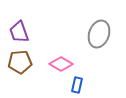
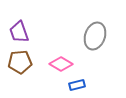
gray ellipse: moved 4 px left, 2 px down
blue rectangle: rotated 63 degrees clockwise
